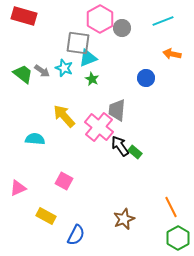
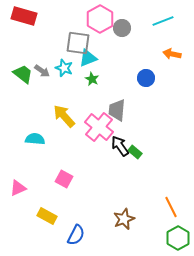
pink square: moved 2 px up
yellow rectangle: moved 1 px right
